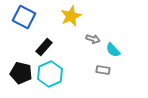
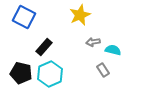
yellow star: moved 9 px right, 1 px up
gray arrow: moved 3 px down; rotated 152 degrees clockwise
cyan semicircle: rotated 147 degrees clockwise
gray rectangle: rotated 48 degrees clockwise
